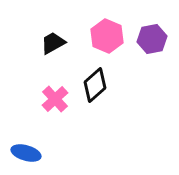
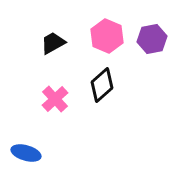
black diamond: moved 7 px right
